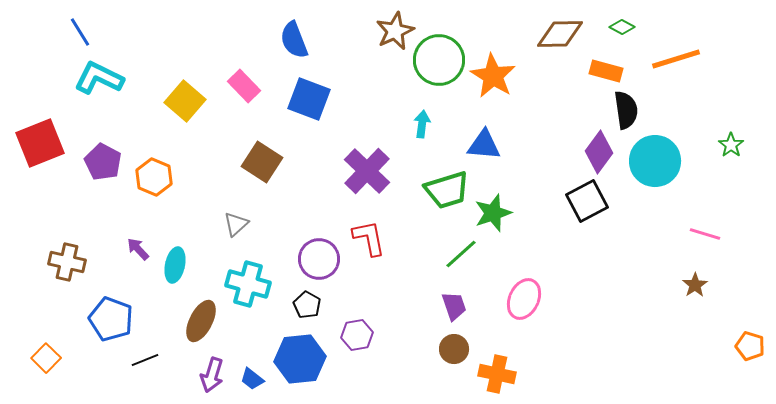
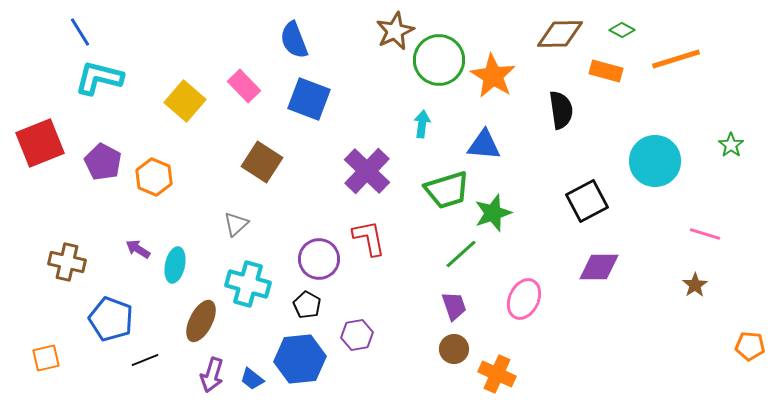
green diamond at (622, 27): moved 3 px down
cyan L-shape at (99, 78): rotated 12 degrees counterclockwise
black semicircle at (626, 110): moved 65 px left
purple diamond at (599, 152): moved 115 px down; rotated 54 degrees clockwise
purple arrow at (138, 249): rotated 15 degrees counterclockwise
orange pentagon at (750, 346): rotated 12 degrees counterclockwise
orange square at (46, 358): rotated 32 degrees clockwise
orange cross at (497, 374): rotated 12 degrees clockwise
